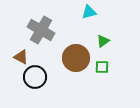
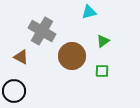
gray cross: moved 1 px right, 1 px down
brown circle: moved 4 px left, 2 px up
green square: moved 4 px down
black circle: moved 21 px left, 14 px down
